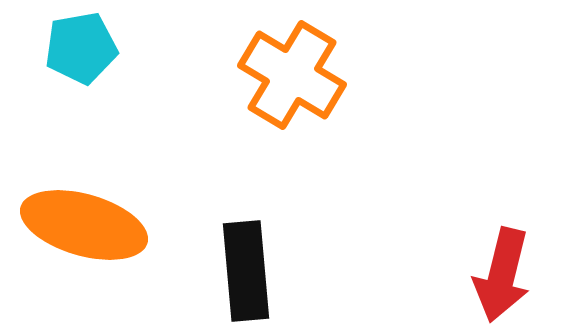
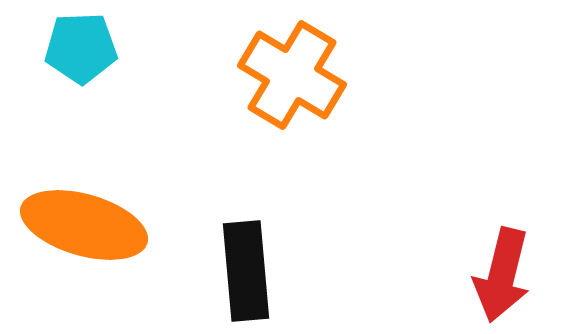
cyan pentagon: rotated 8 degrees clockwise
